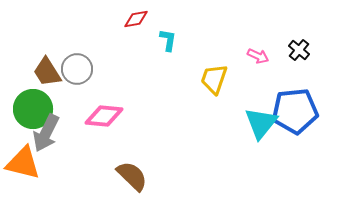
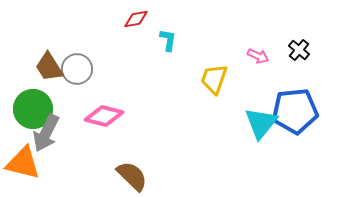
brown trapezoid: moved 2 px right, 5 px up
pink diamond: rotated 9 degrees clockwise
